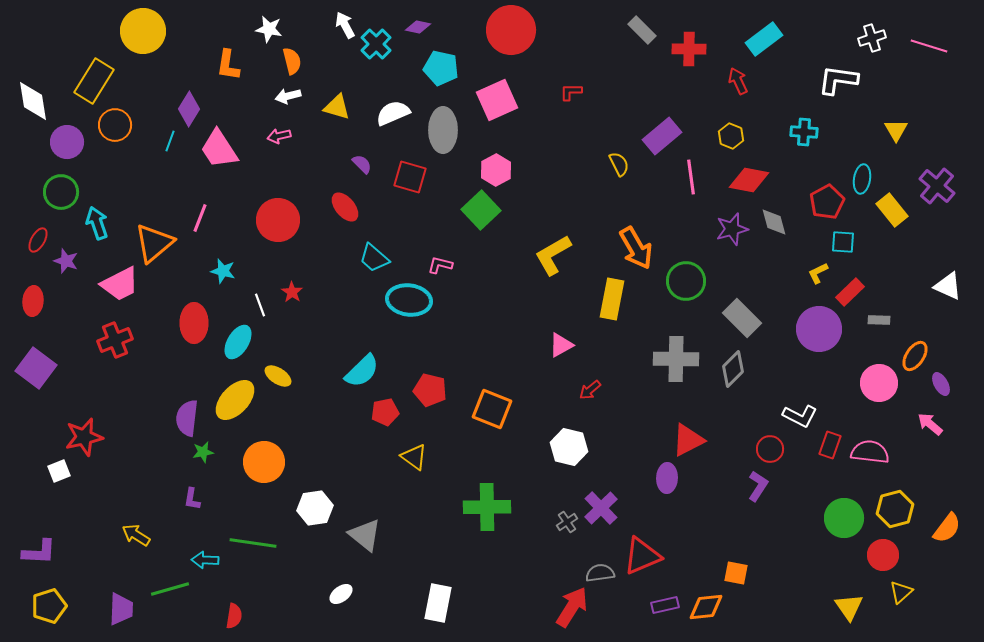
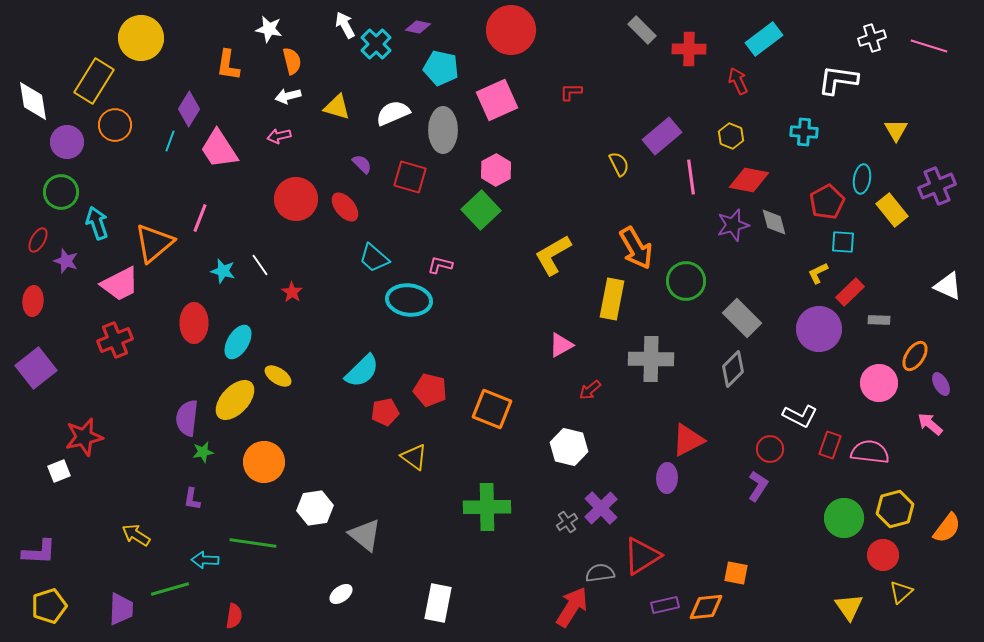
yellow circle at (143, 31): moved 2 px left, 7 px down
purple cross at (937, 186): rotated 27 degrees clockwise
red circle at (278, 220): moved 18 px right, 21 px up
purple star at (732, 229): moved 1 px right, 4 px up
white line at (260, 305): moved 40 px up; rotated 15 degrees counterclockwise
gray cross at (676, 359): moved 25 px left
purple square at (36, 368): rotated 15 degrees clockwise
red triangle at (642, 556): rotated 9 degrees counterclockwise
